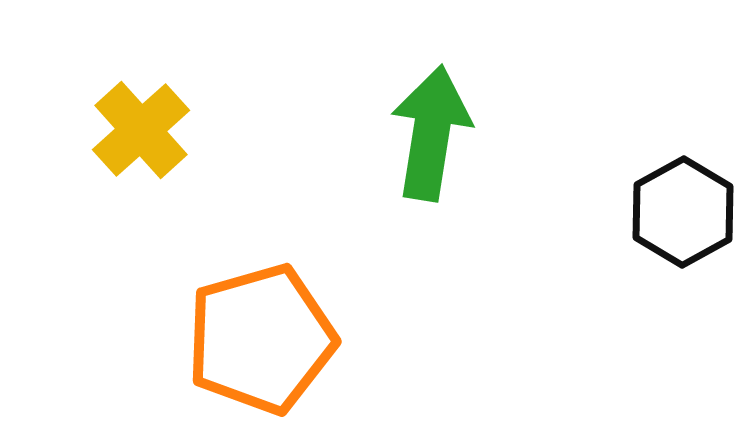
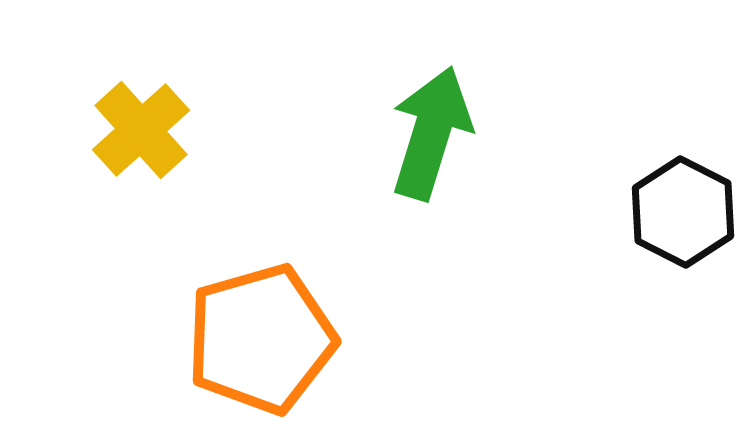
green arrow: rotated 8 degrees clockwise
black hexagon: rotated 4 degrees counterclockwise
